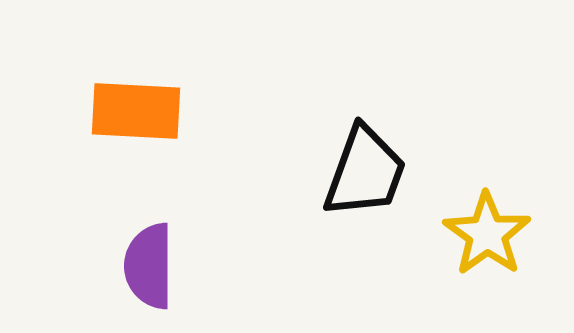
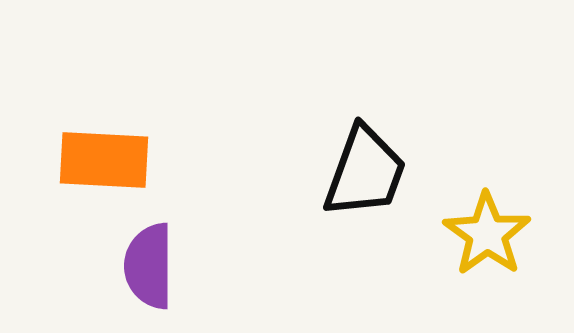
orange rectangle: moved 32 px left, 49 px down
